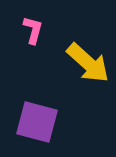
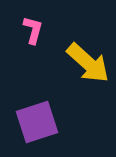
purple square: rotated 33 degrees counterclockwise
